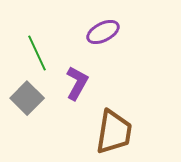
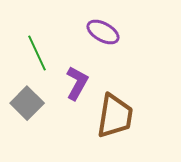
purple ellipse: rotated 56 degrees clockwise
gray square: moved 5 px down
brown trapezoid: moved 1 px right, 16 px up
